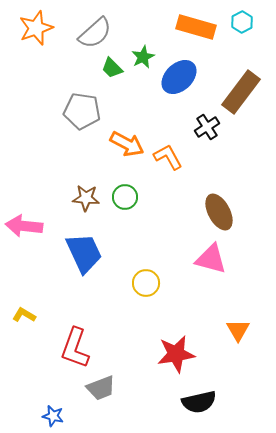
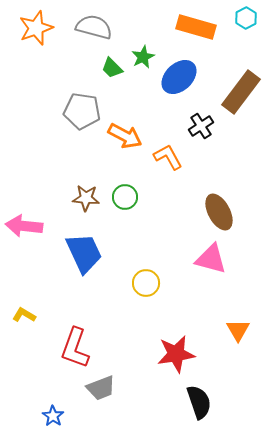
cyan hexagon: moved 4 px right, 4 px up
gray semicircle: moved 1 px left, 6 px up; rotated 123 degrees counterclockwise
black cross: moved 6 px left, 1 px up
orange arrow: moved 2 px left, 8 px up
black semicircle: rotated 96 degrees counterclockwise
blue star: rotated 20 degrees clockwise
